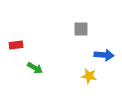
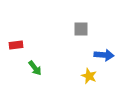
green arrow: rotated 21 degrees clockwise
yellow star: rotated 14 degrees clockwise
